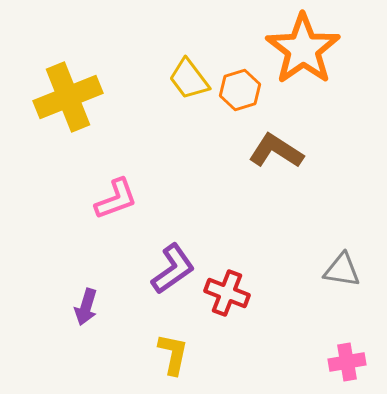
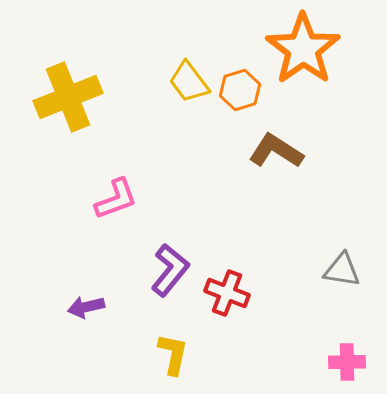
yellow trapezoid: moved 3 px down
purple L-shape: moved 3 px left, 1 px down; rotated 16 degrees counterclockwise
purple arrow: rotated 60 degrees clockwise
pink cross: rotated 9 degrees clockwise
